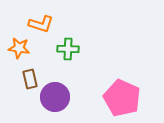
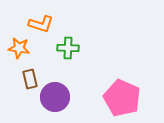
green cross: moved 1 px up
